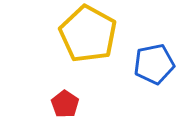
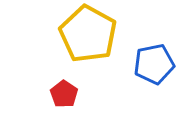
red pentagon: moved 1 px left, 10 px up
